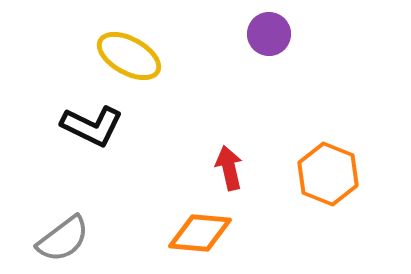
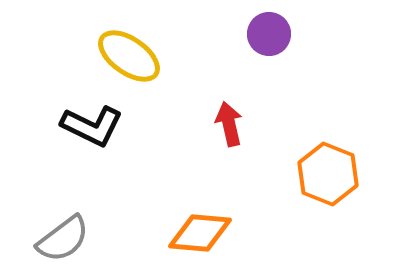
yellow ellipse: rotated 6 degrees clockwise
red arrow: moved 44 px up
